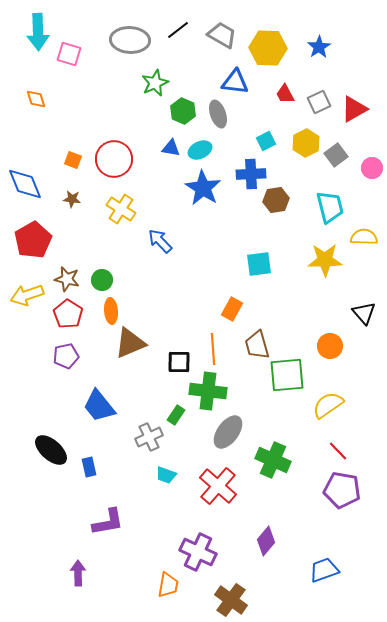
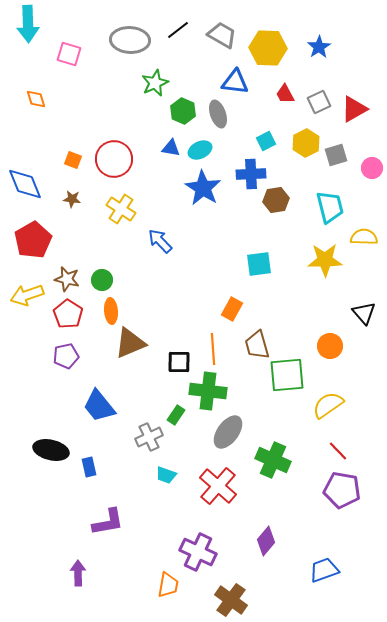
cyan arrow at (38, 32): moved 10 px left, 8 px up
gray square at (336, 155): rotated 20 degrees clockwise
black ellipse at (51, 450): rotated 28 degrees counterclockwise
